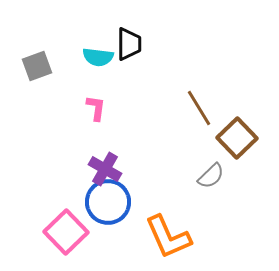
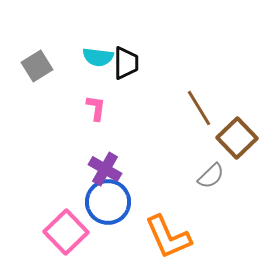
black trapezoid: moved 3 px left, 19 px down
gray square: rotated 12 degrees counterclockwise
